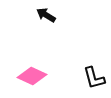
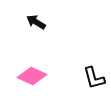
black arrow: moved 10 px left, 7 px down
